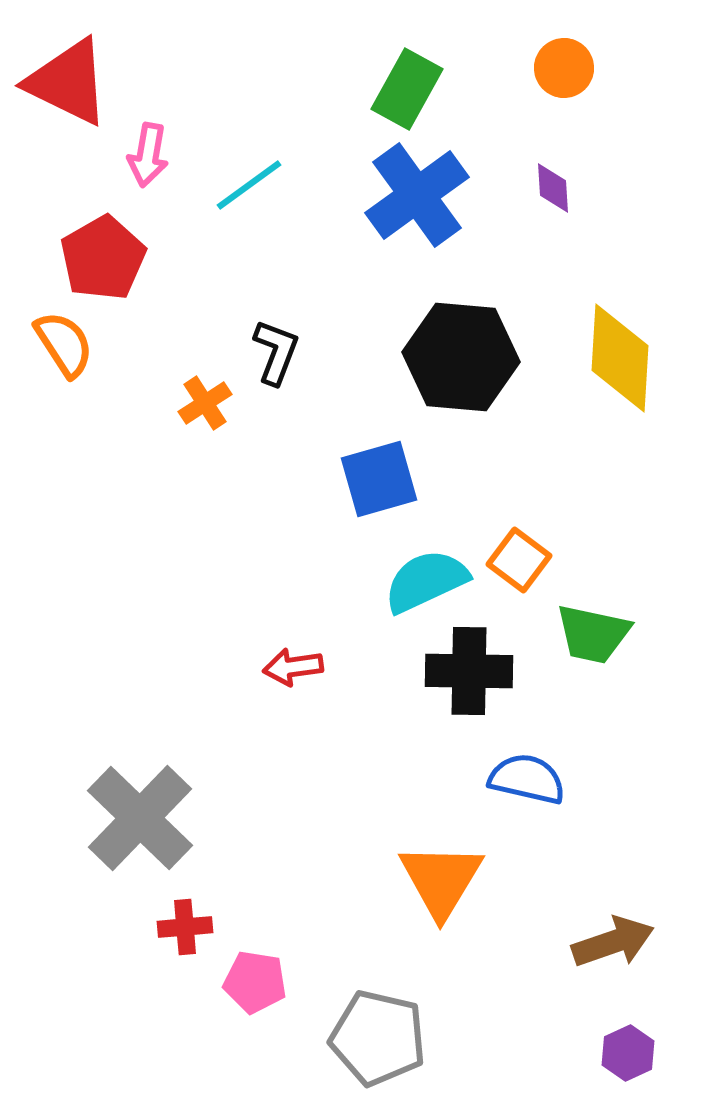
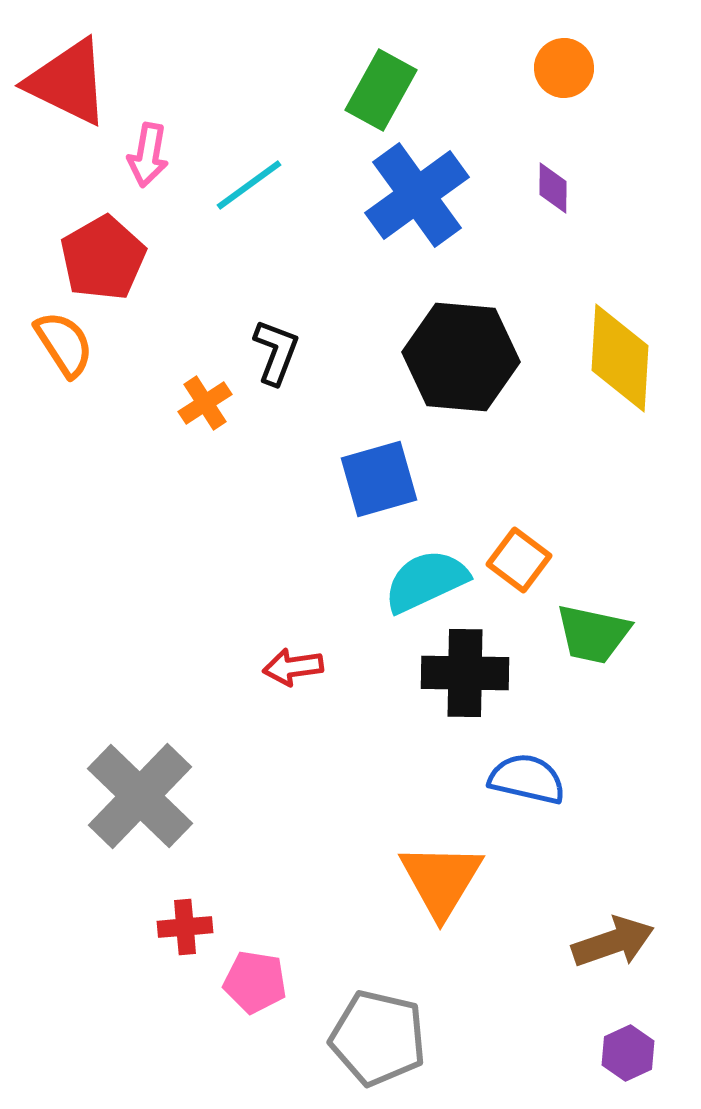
green rectangle: moved 26 px left, 1 px down
purple diamond: rotated 4 degrees clockwise
black cross: moved 4 px left, 2 px down
gray cross: moved 22 px up
